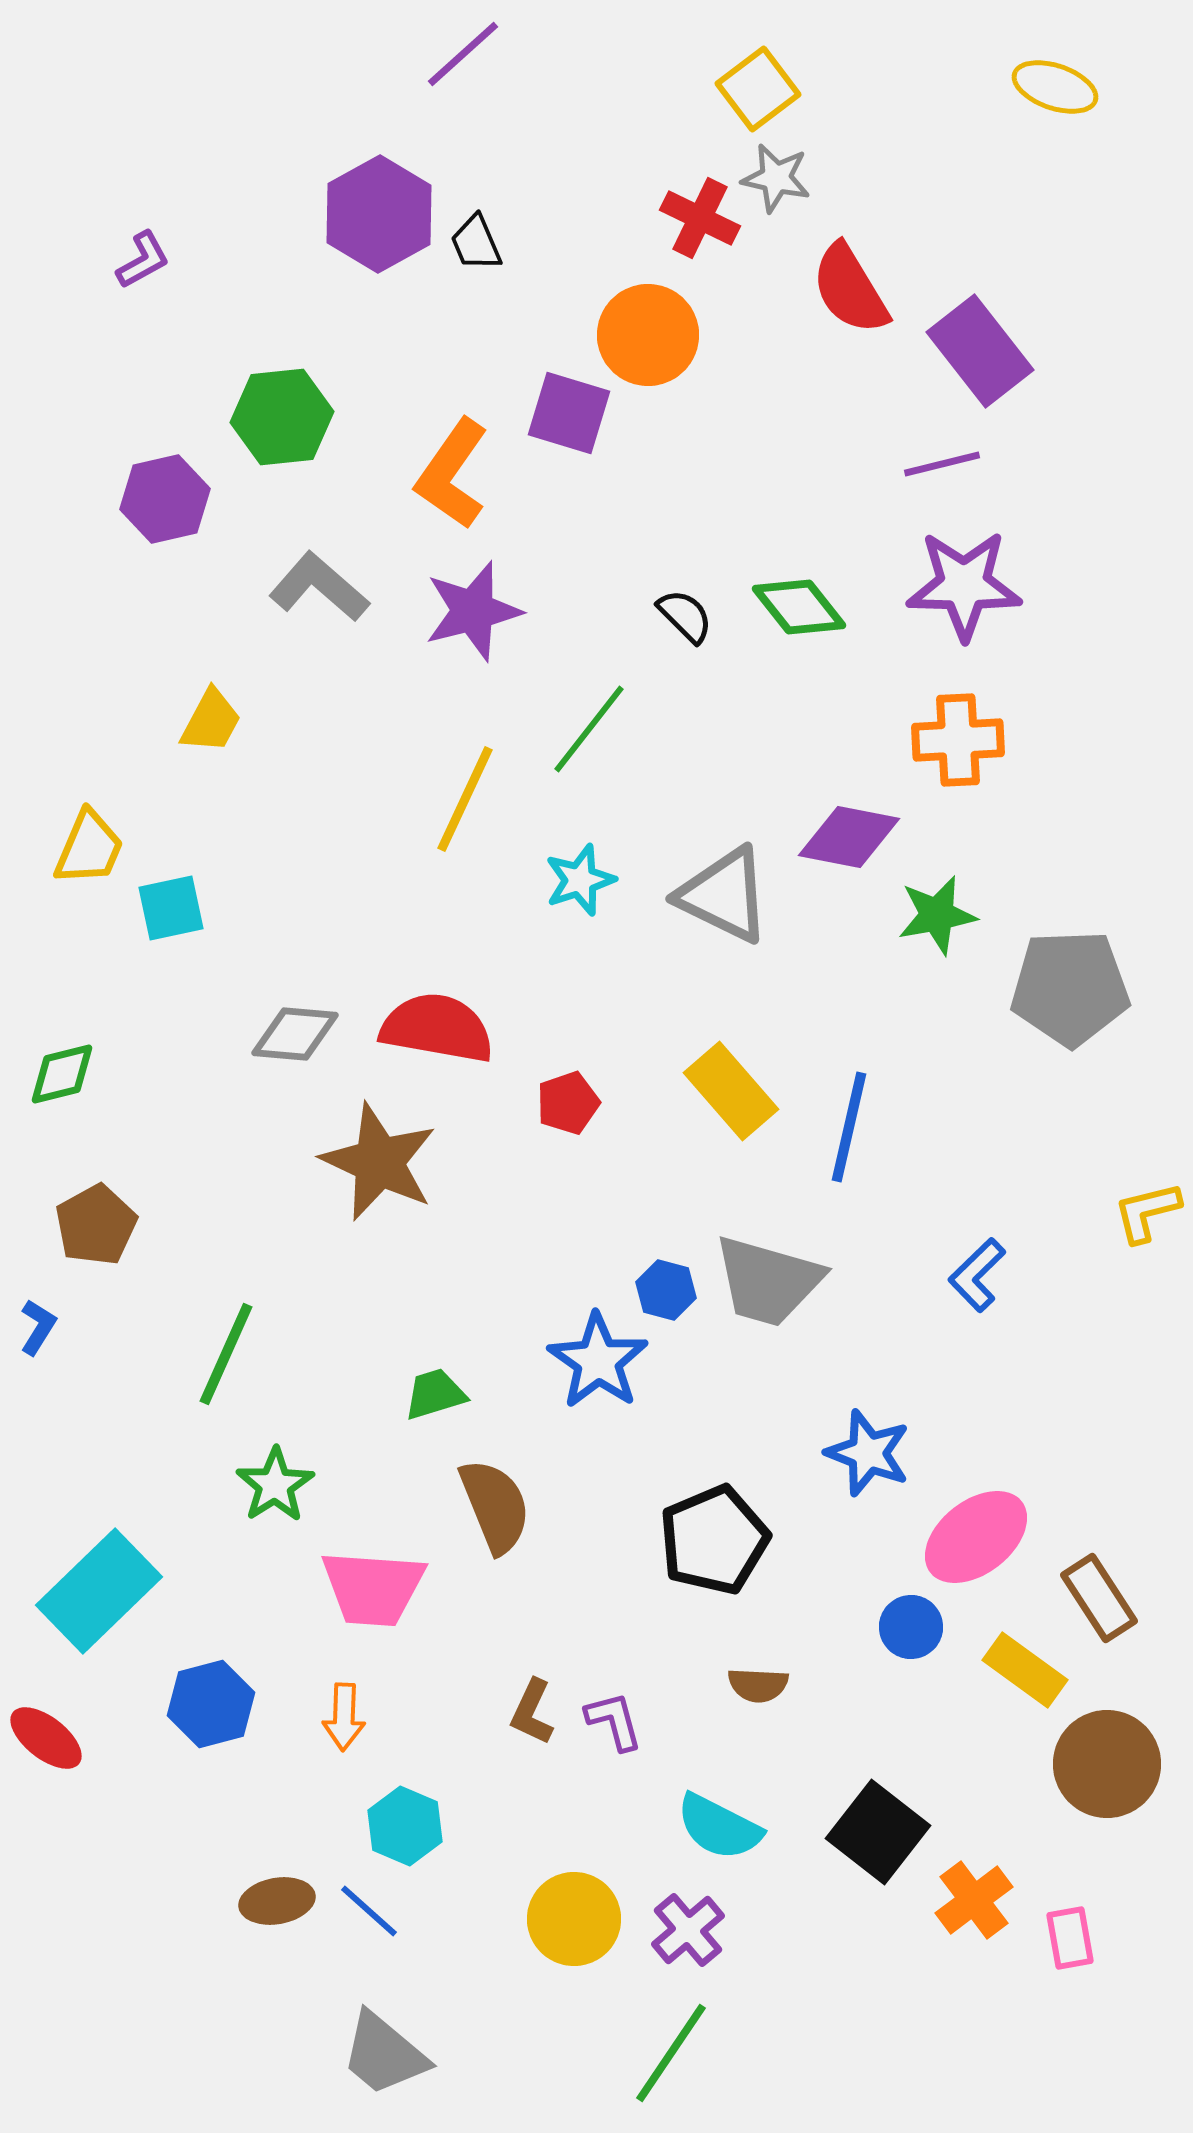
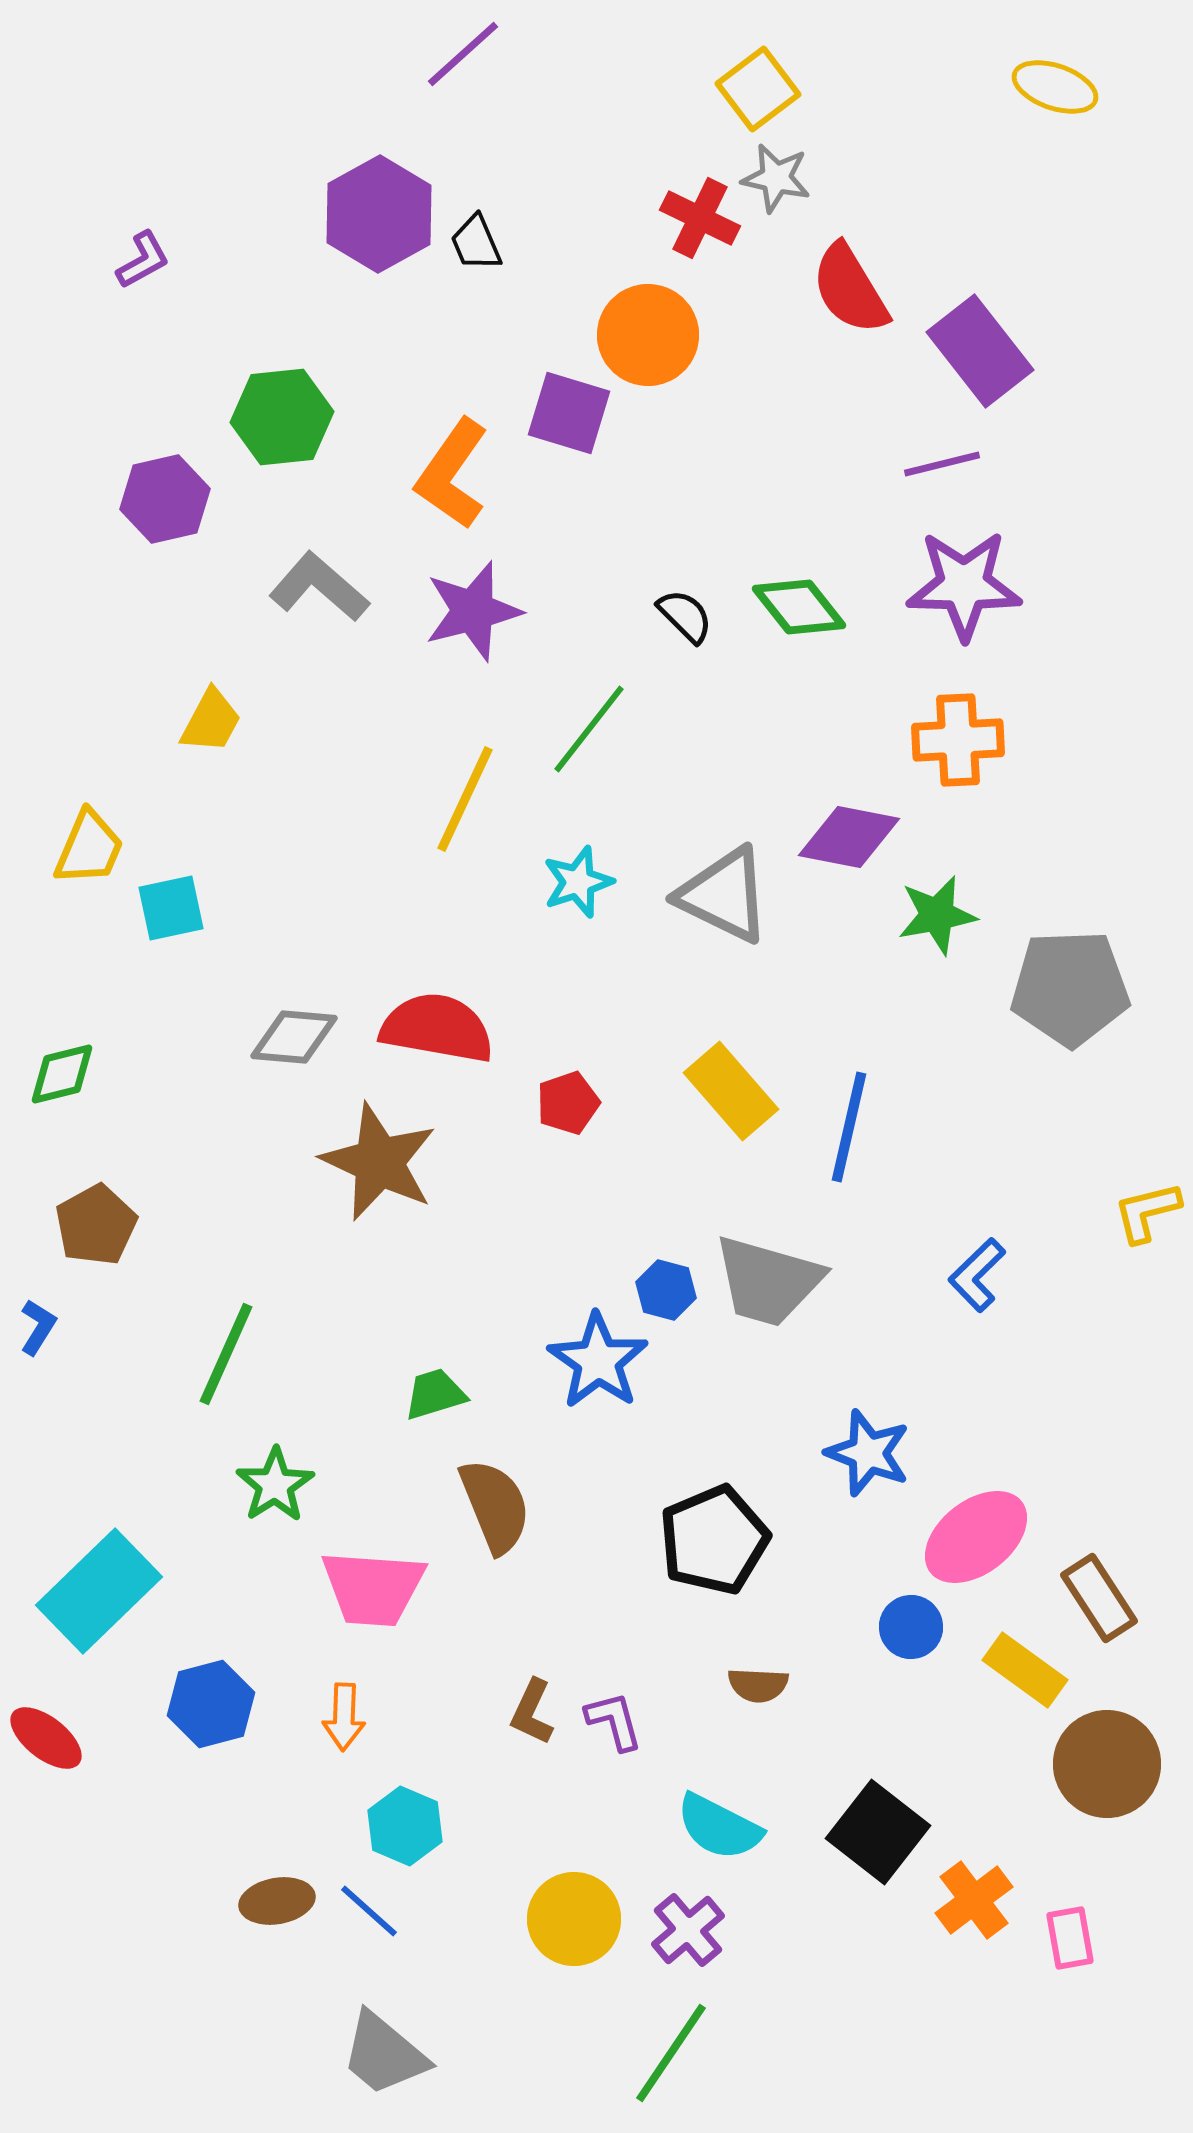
cyan star at (580, 880): moved 2 px left, 2 px down
gray diamond at (295, 1034): moved 1 px left, 3 px down
